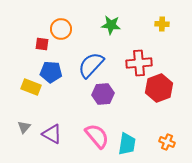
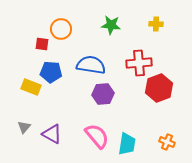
yellow cross: moved 6 px left
blue semicircle: rotated 56 degrees clockwise
